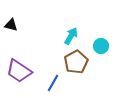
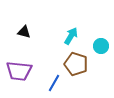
black triangle: moved 13 px right, 7 px down
brown pentagon: moved 2 px down; rotated 25 degrees counterclockwise
purple trapezoid: rotated 28 degrees counterclockwise
blue line: moved 1 px right
